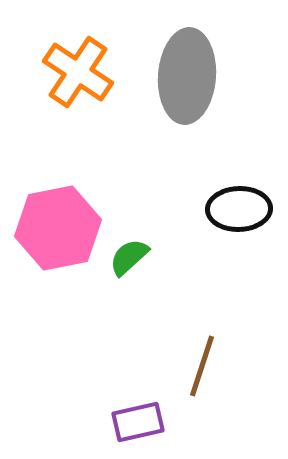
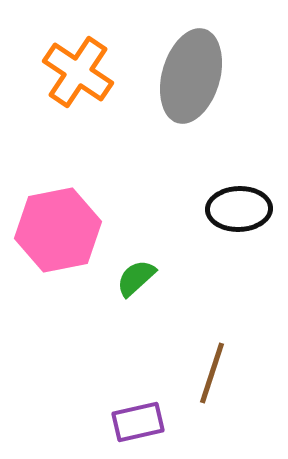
gray ellipse: moved 4 px right; rotated 12 degrees clockwise
pink hexagon: moved 2 px down
green semicircle: moved 7 px right, 21 px down
brown line: moved 10 px right, 7 px down
